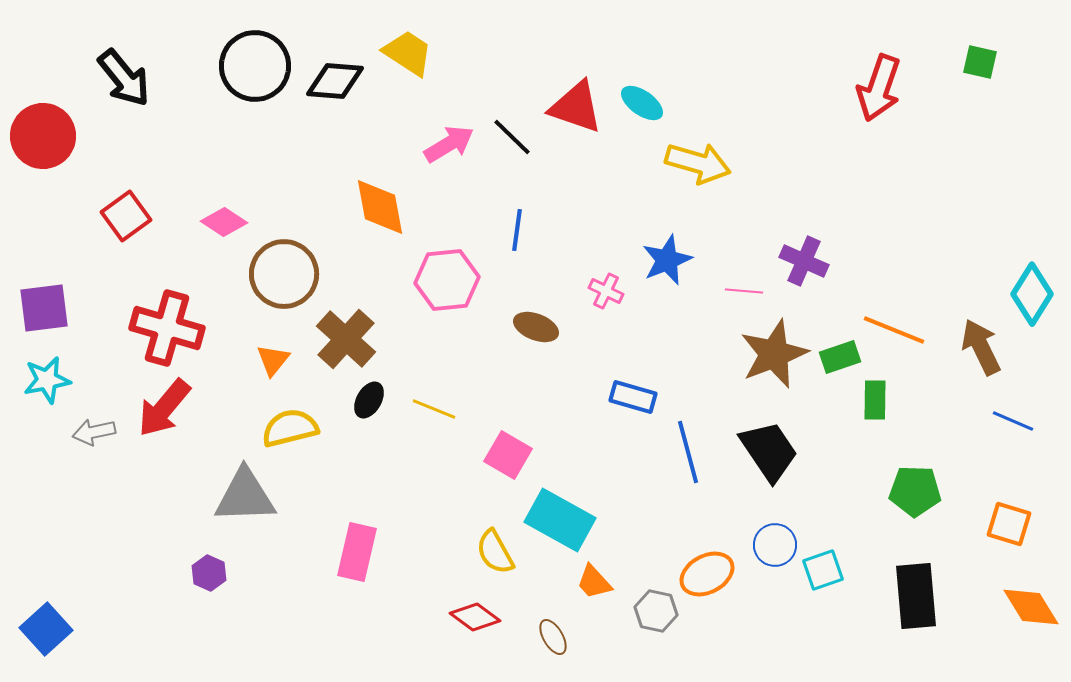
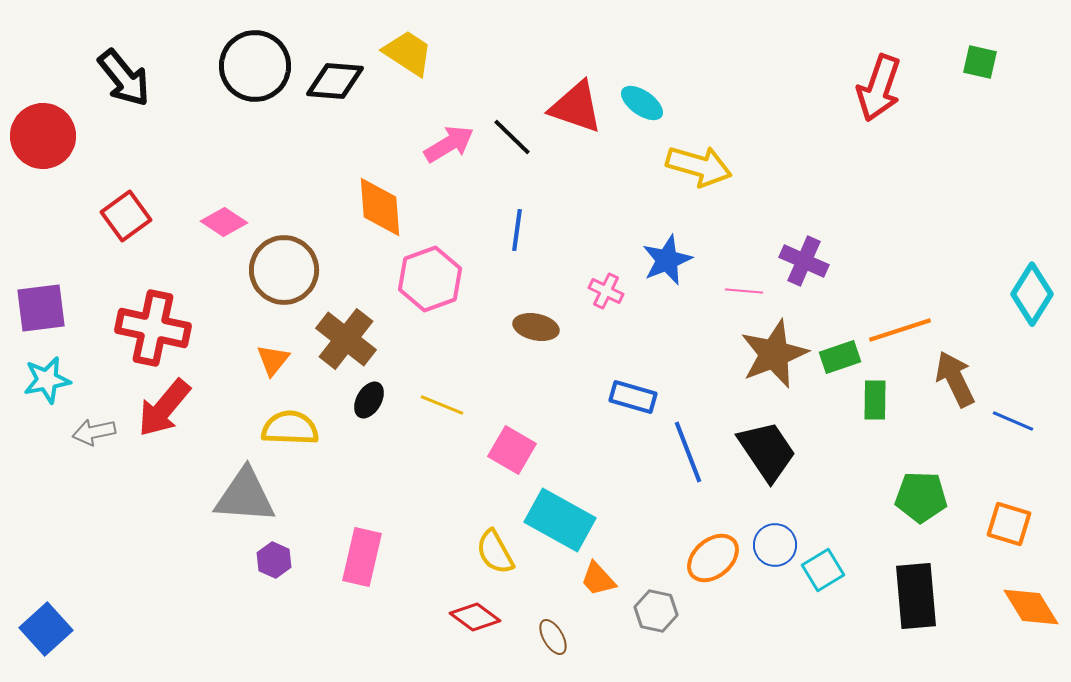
yellow arrow at (698, 163): moved 1 px right, 3 px down
orange diamond at (380, 207): rotated 6 degrees clockwise
brown circle at (284, 274): moved 4 px up
pink hexagon at (447, 280): moved 17 px left, 1 px up; rotated 14 degrees counterclockwise
purple square at (44, 308): moved 3 px left
brown ellipse at (536, 327): rotated 9 degrees counterclockwise
red cross at (167, 328): moved 14 px left; rotated 4 degrees counterclockwise
orange line at (894, 330): moved 6 px right; rotated 40 degrees counterclockwise
brown cross at (346, 339): rotated 4 degrees counterclockwise
brown arrow at (981, 347): moved 26 px left, 32 px down
yellow line at (434, 409): moved 8 px right, 4 px up
yellow semicircle at (290, 428): rotated 16 degrees clockwise
black trapezoid at (769, 451): moved 2 px left
blue line at (688, 452): rotated 6 degrees counterclockwise
pink square at (508, 455): moved 4 px right, 5 px up
green pentagon at (915, 491): moved 6 px right, 6 px down
gray triangle at (245, 496): rotated 6 degrees clockwise
pink rectangle at (357, 552): moved 5 px right, 5 px down
cyan square at (823, 570): rotated 12 degrees counterclockwise
purple hexagon at (209, 573): moved 65 px right, 13 px up
orange ellipse at (707, 574): moved 6 px right, 16 px up; rotated 12 degrees counterclockwise
orange trapezoid at (594, 582): moved 4 px right, 3 px up
